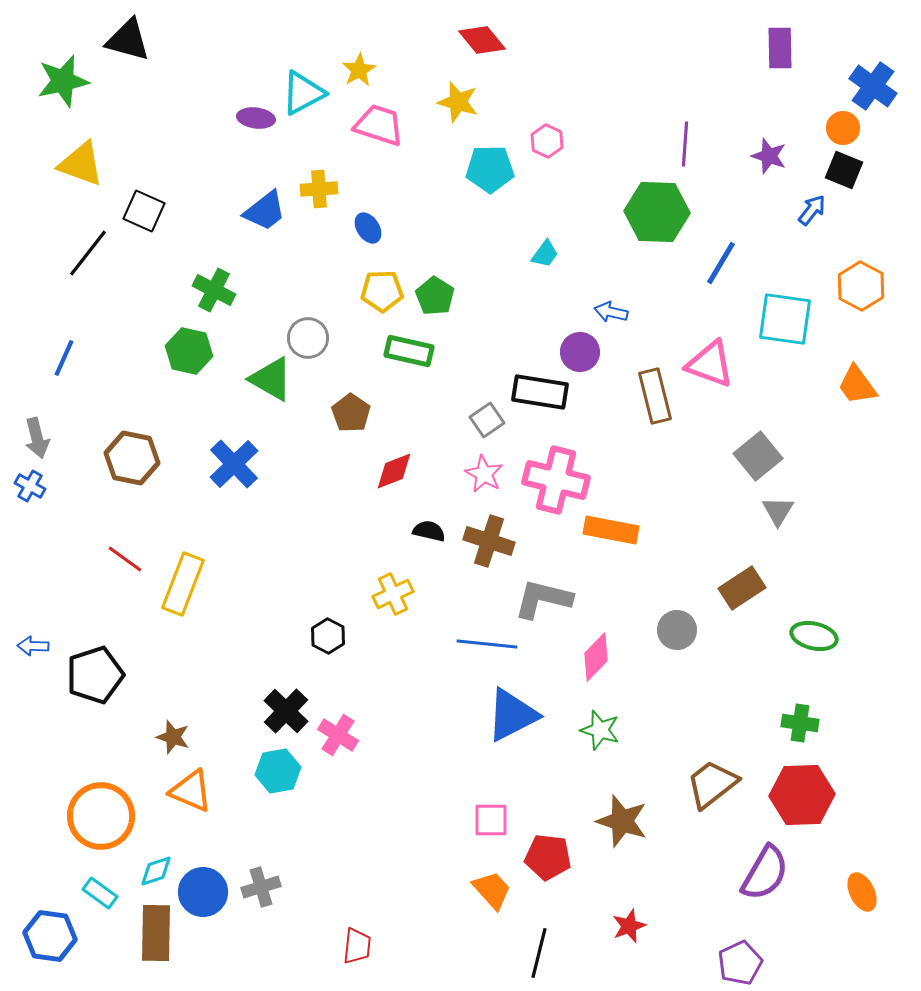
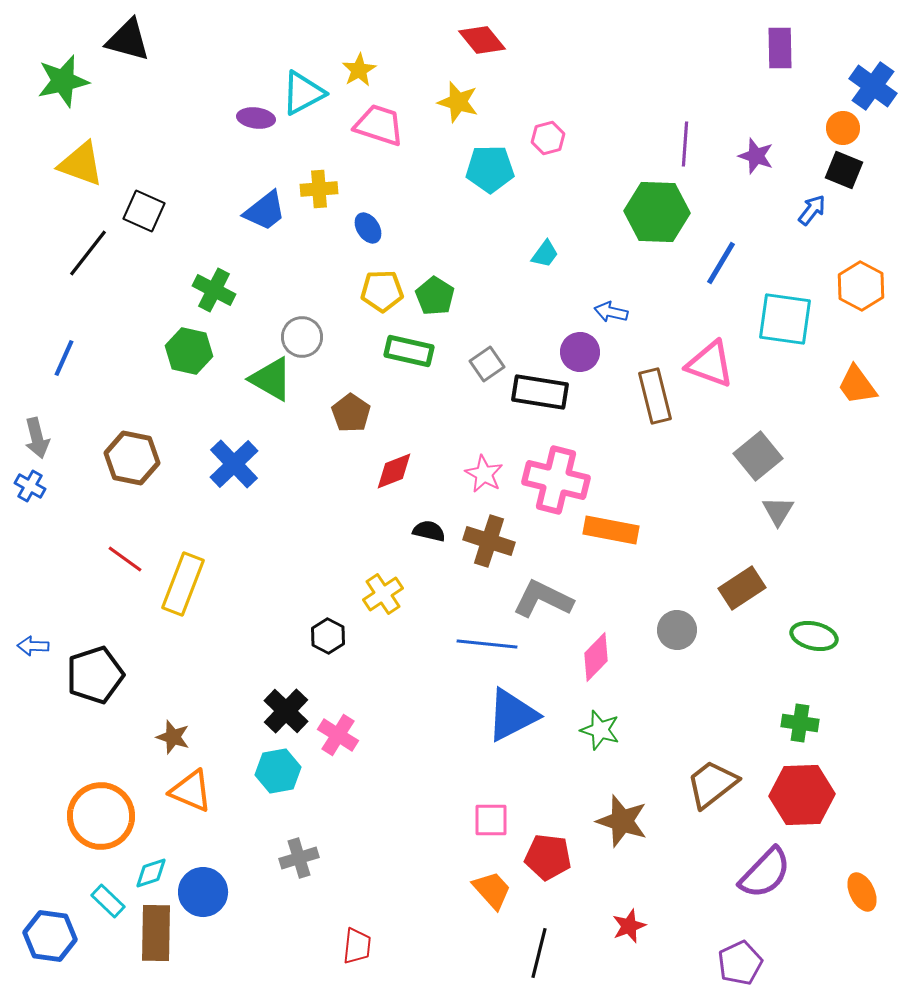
pink hexagon at (547, 141): moved 1 px right, 3 px up; rotated 20 degrees clockwise
purple star at (769, 156): moved 13 px left
gray circle at (308, 338): moved 6 px left, 1 px up
gray square at (487, 420): moved 56 px up
yellow cross at (393, 594): moved 10 px left; rotated 9 degrees counterclockwise
gray L-shape at (543, 599): rotated 12 degrees clockwise
cyan diamond at (156, 871): moved 5 px left, 2 px down
purple semicircle at (765, 873): rotated 14 degrees clockwise
gray cross at (261, 887): moved 38 px right, 29 px up
cyan rectangle at (100, 893): moved 8 px right, 8 px down; rotated 8 degrees clockwise
